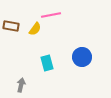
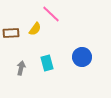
pink line: moved 1 px up; rotated 54 degrees clockwise
brown rectangle: moved 7 px down; rotated 14 degrees counterclockwise
gray arrow: moved 17 px up
